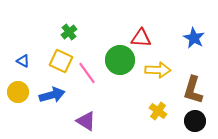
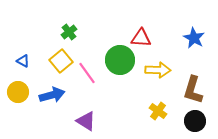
yellow square: rotated 25 degrees clockwise
